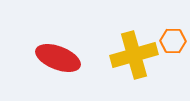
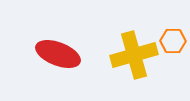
red ellipse: moved 4 px up
